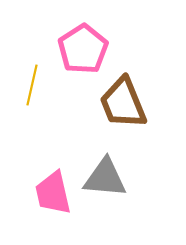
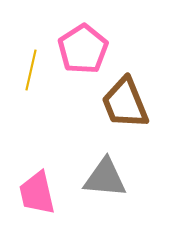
yellow line: moved 1 px left, 15 px up
brown trapezoid: moved 2 px right
pink trapezoid: moved 16 px left
